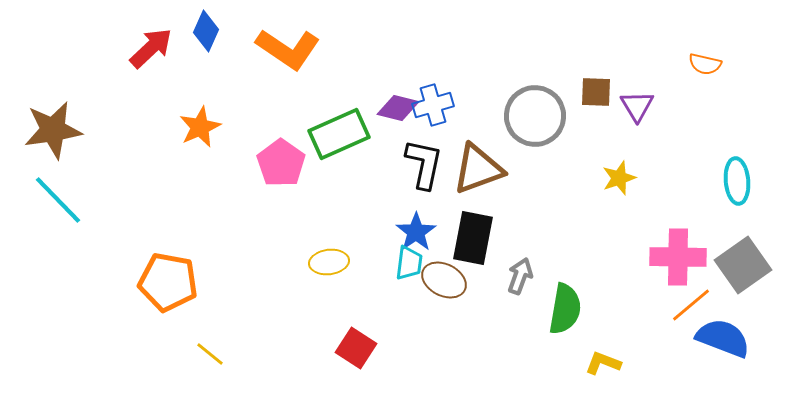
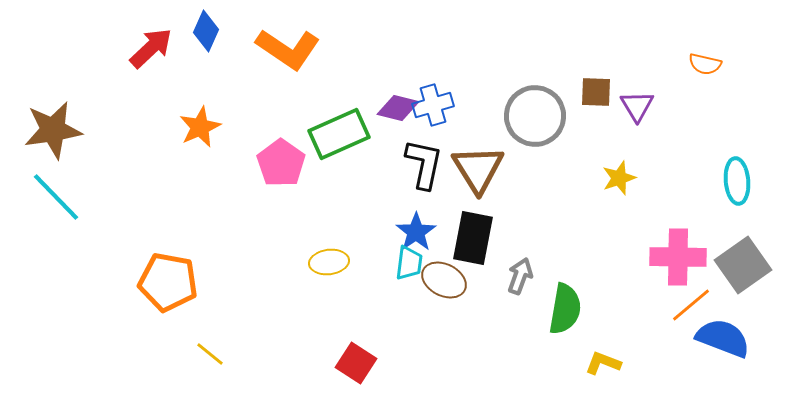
brown triangle: rotated 42 degrees counterclockwise
cyan line: moved 2 px left, 3 px up
red square: moved 15 px down
